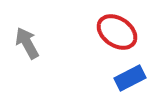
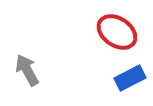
gray arrow: moved 27 px down
